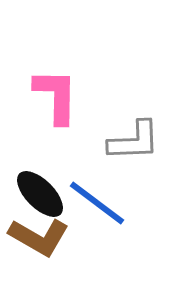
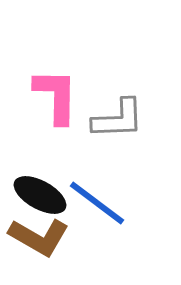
gray L-shape: moved 16 px left, 22 px up
black ellipse: moved 1 px down; rotated 16 degrees counterclockwise
